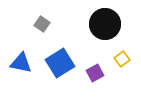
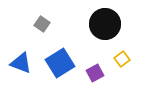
blue triangle: rotated 10 degrees clockwise
